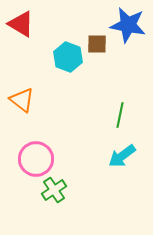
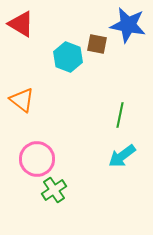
brown square: rotated 10 degrees clockwise
pink circle: moved 1 px right
